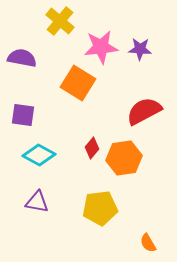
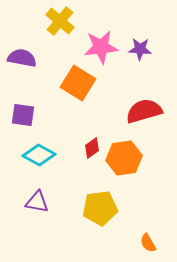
red semicircle: rotated 12 degrees clockwise
red diamond: rotated 15 degrees clockwise
